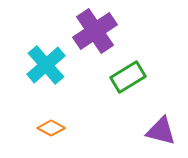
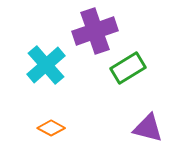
purple cross: rotated 15 degrees clockwise
green rectangle: moved 9 px up
purple triangle: moved 13 px left, 3 px up
